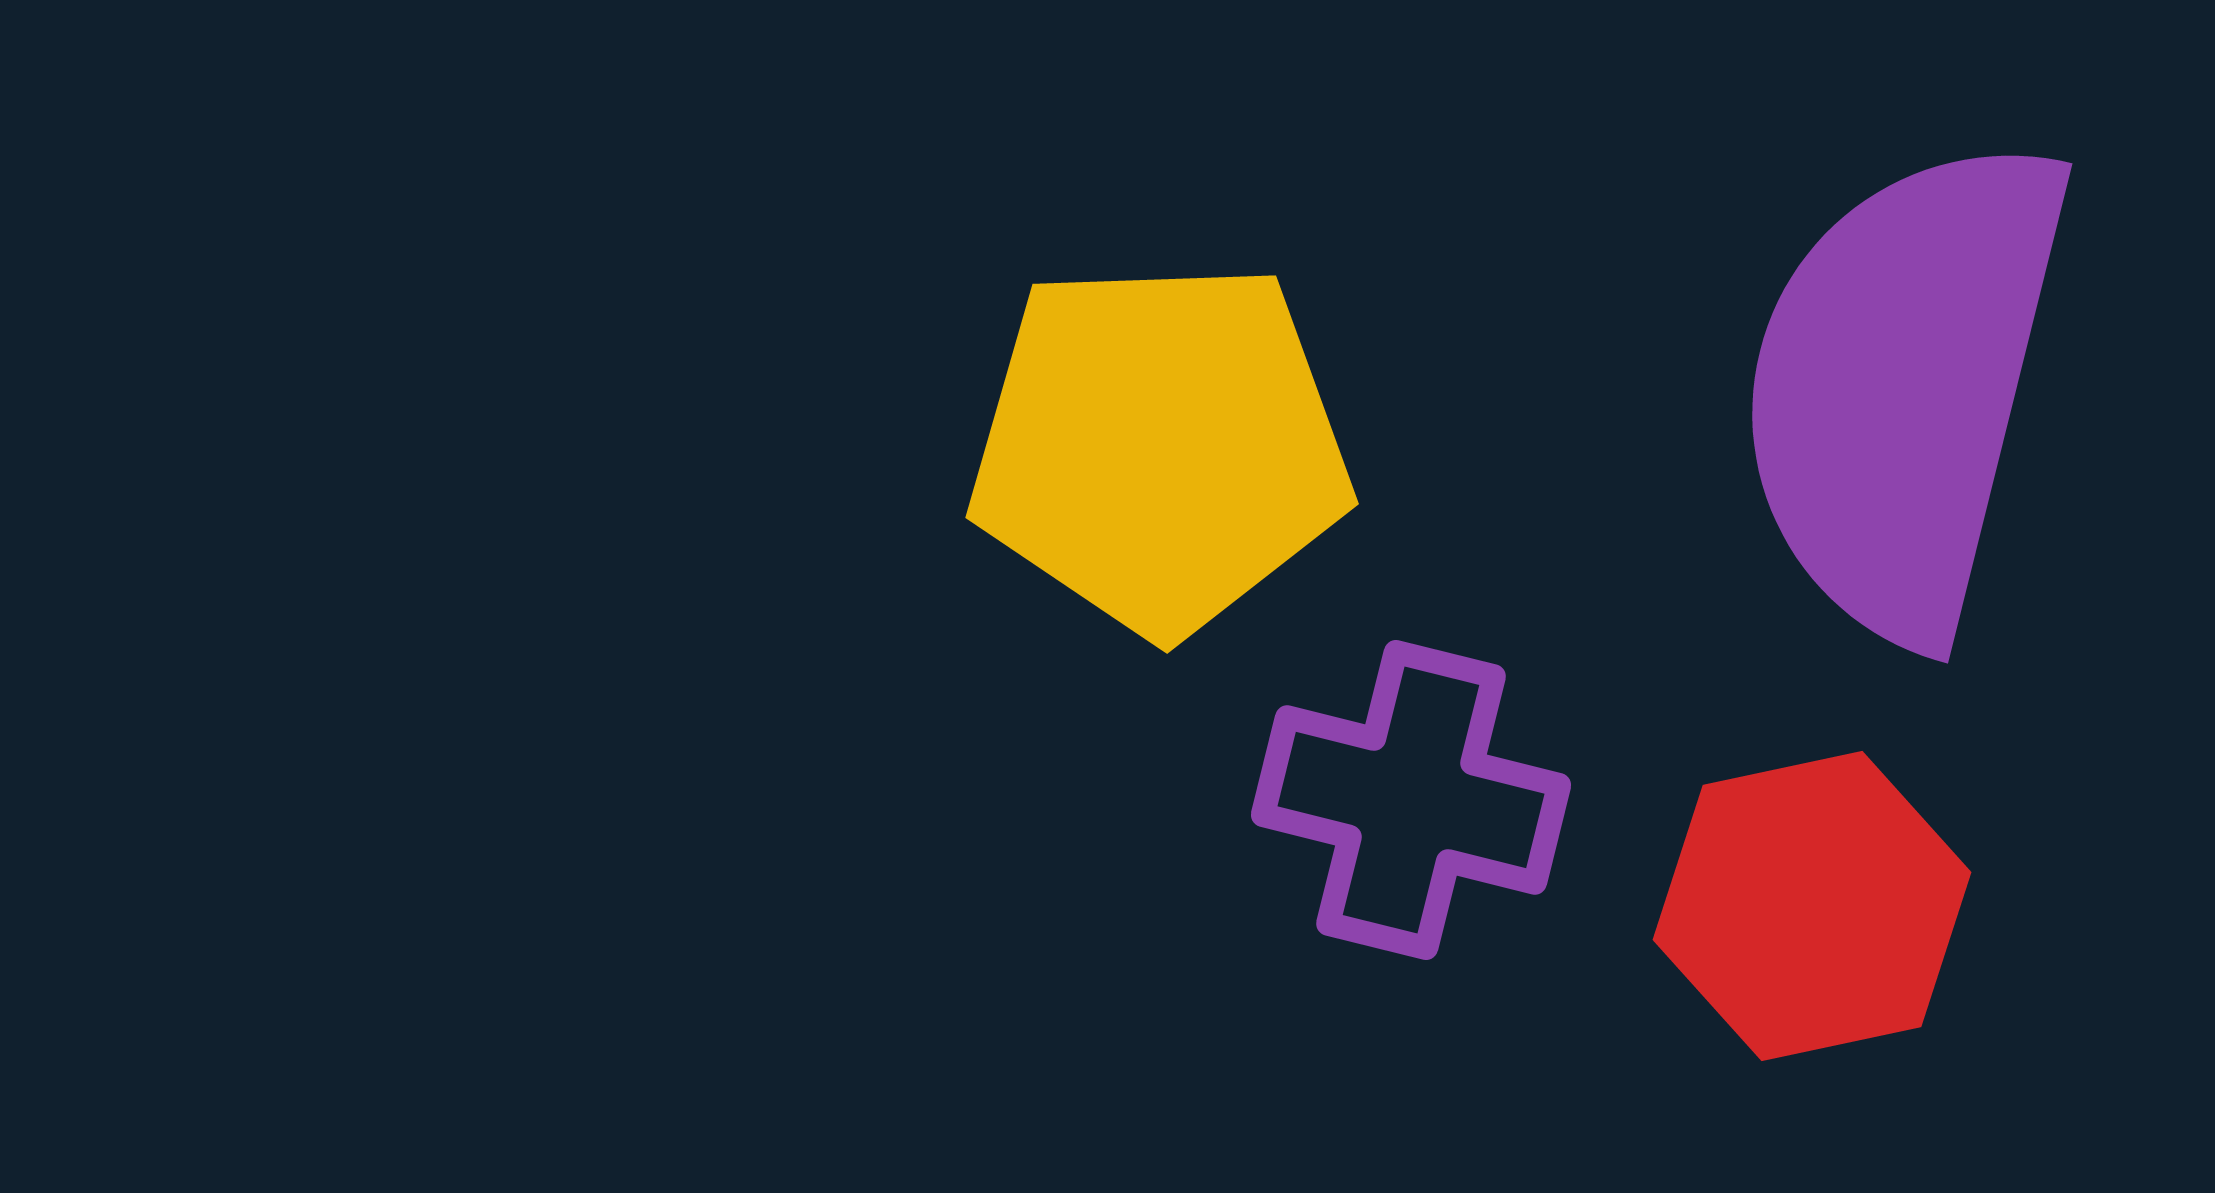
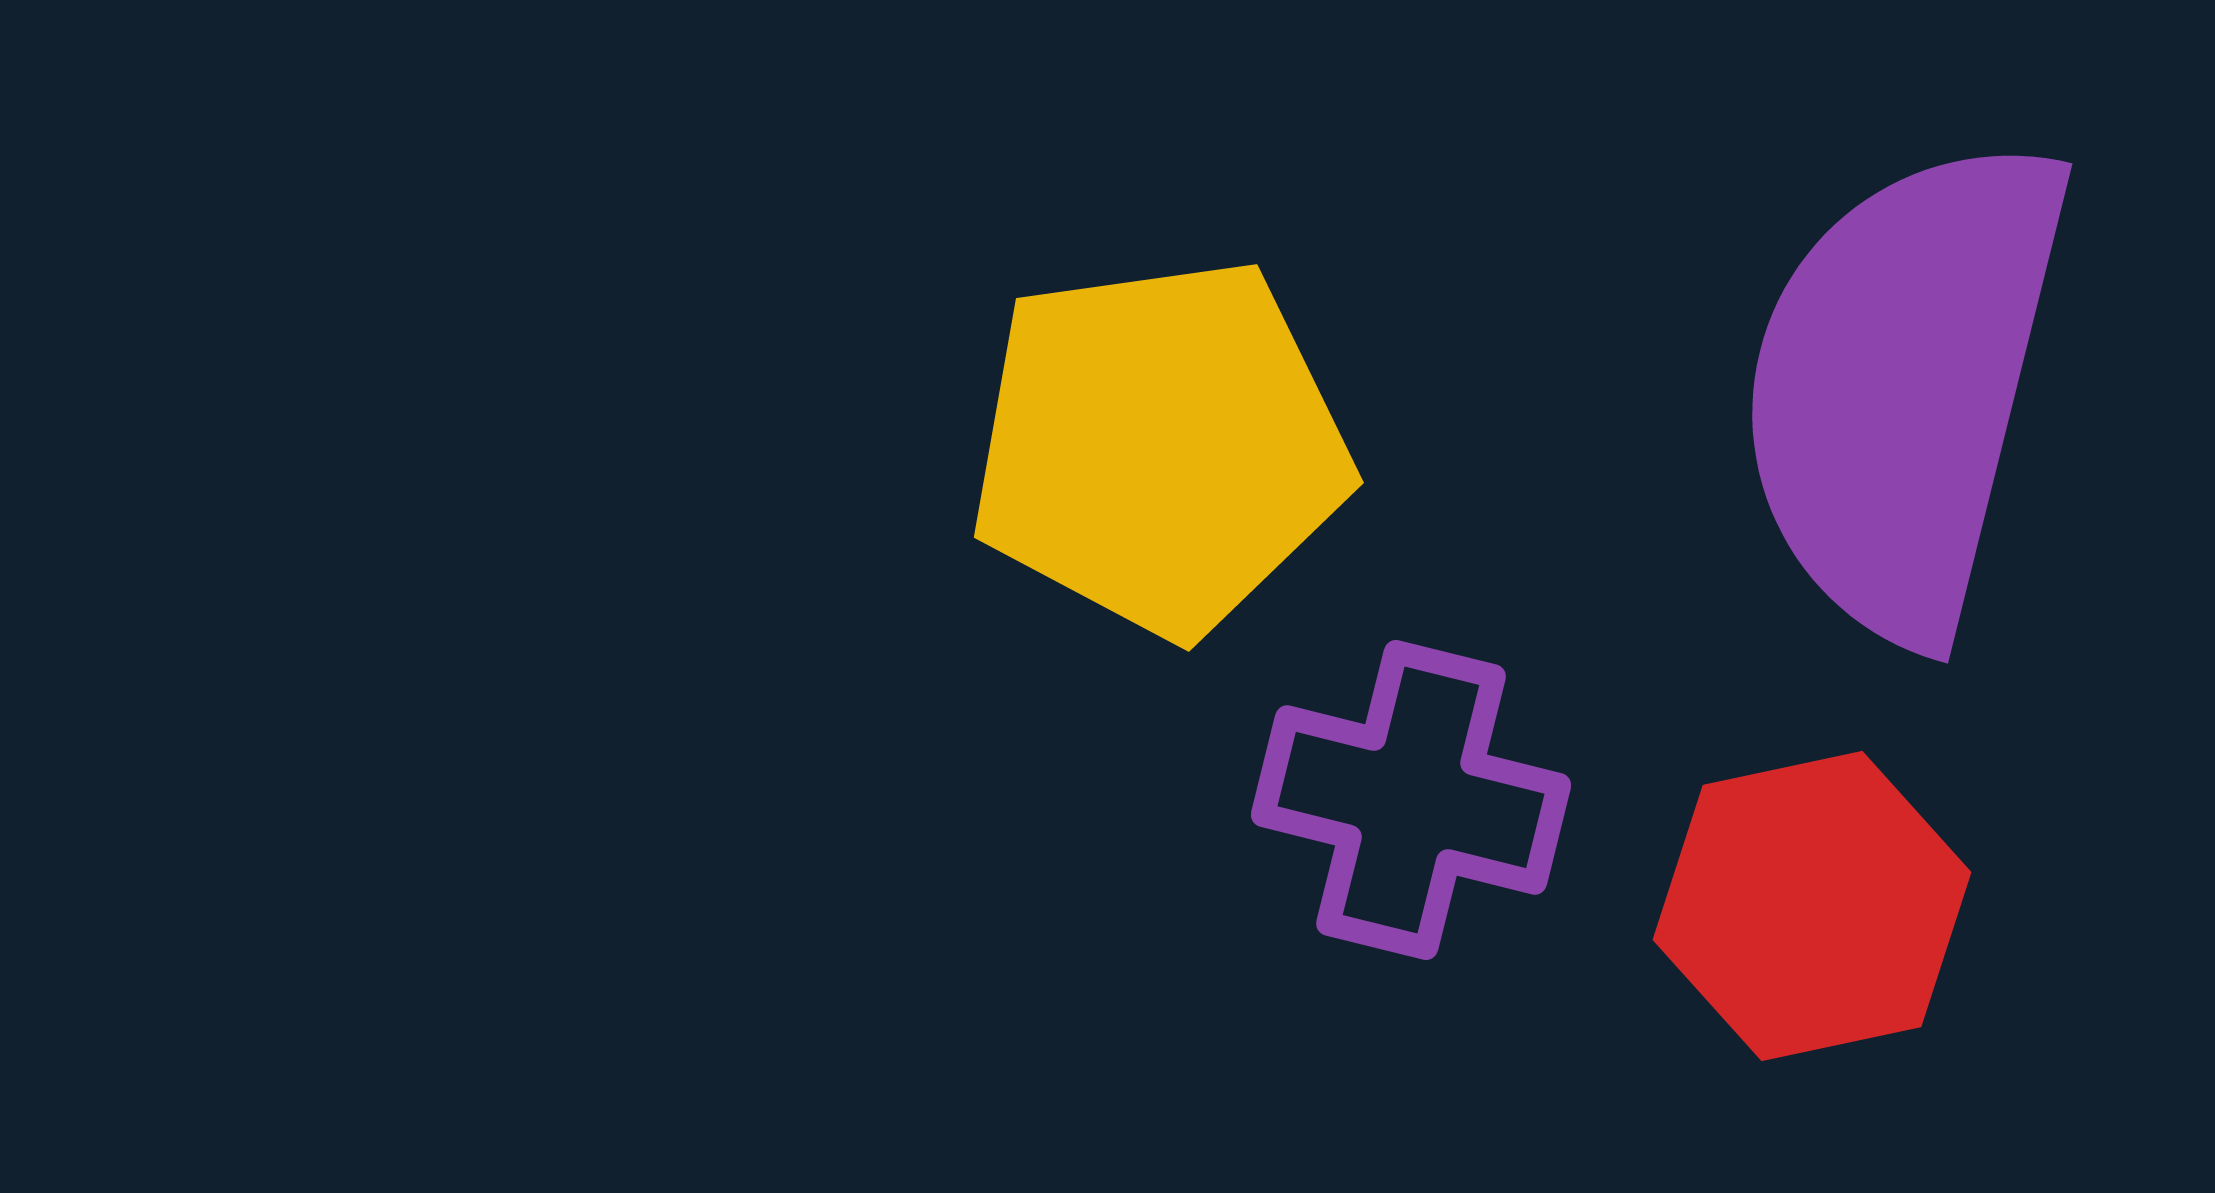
yellow pentagon: rotated 6 degrees counterclockwise
